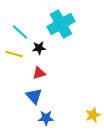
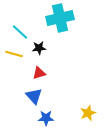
cyan cross: moved 1 px left, 6 px up; rotated 16 degrees clockwise
yellow star: moved 5 px left, 2 px up
